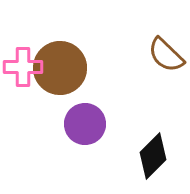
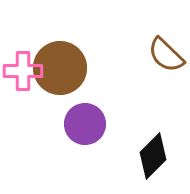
pink cross: moved 4 px down
